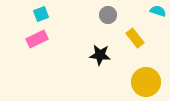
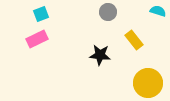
gray circle: moved 3 px up
yellow rectangle: moved 1 px left, 2 px down
yellow circle: moved 2 px right, 1 px down
